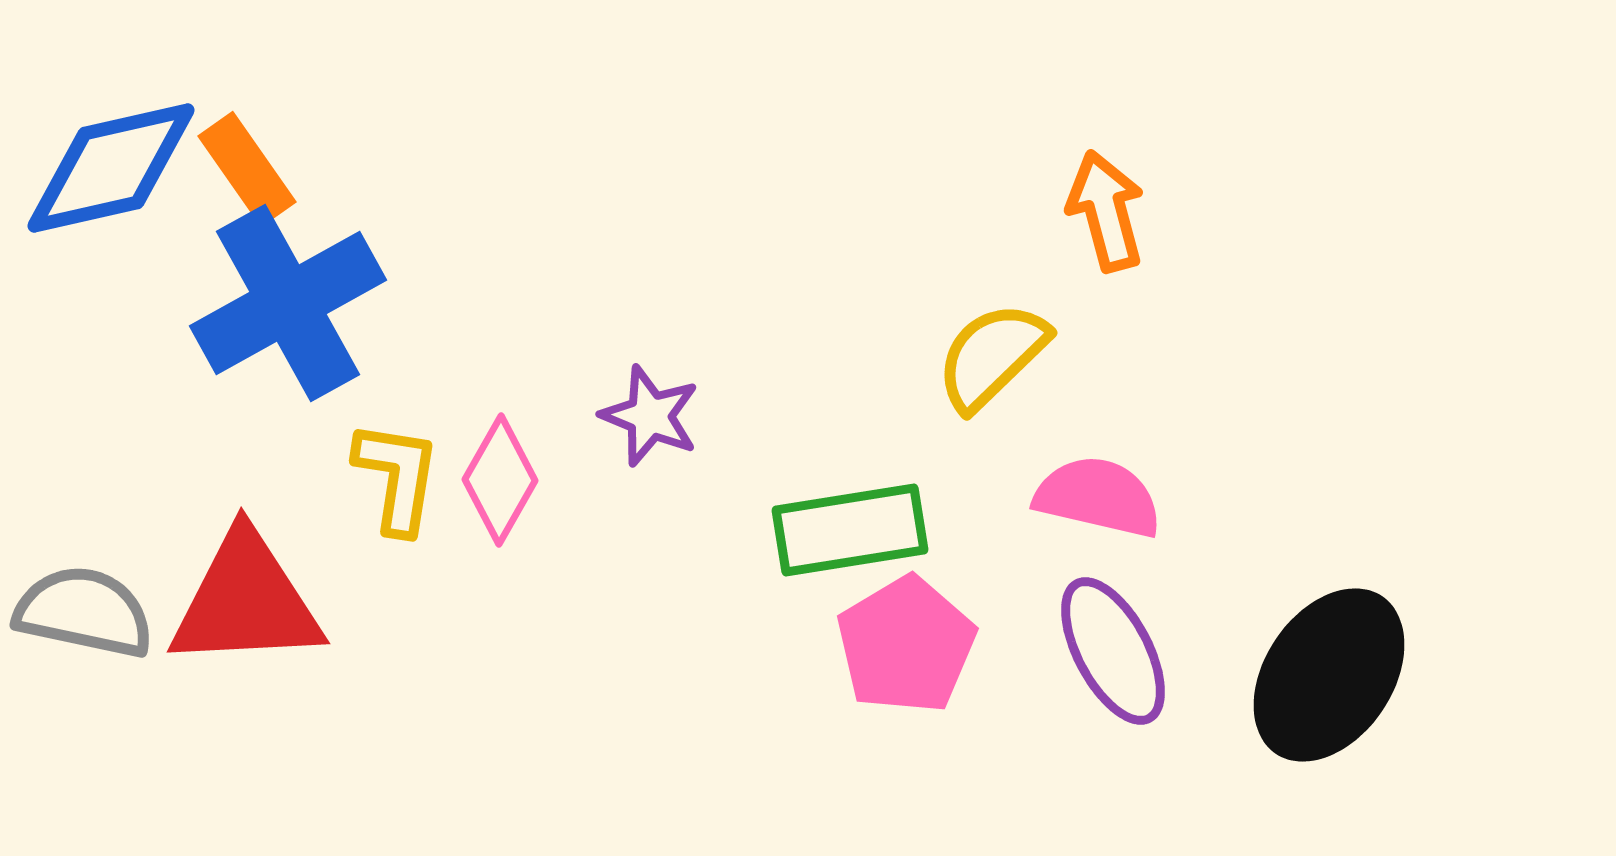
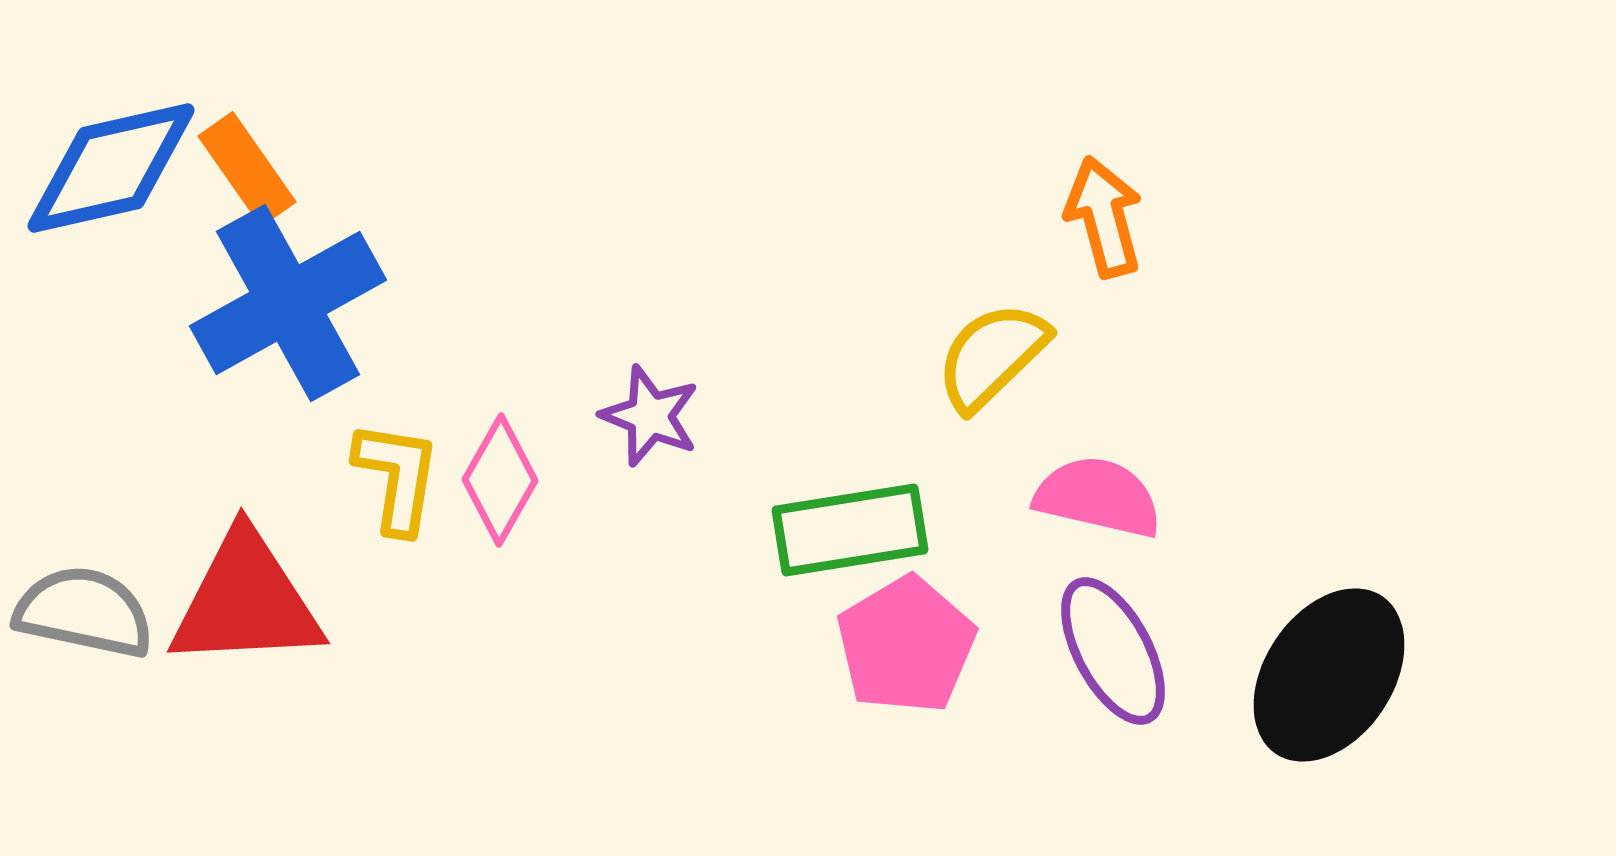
orange arrow: moved 2 px left, 6 px down
